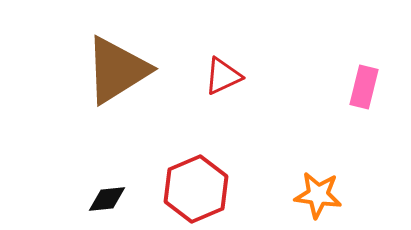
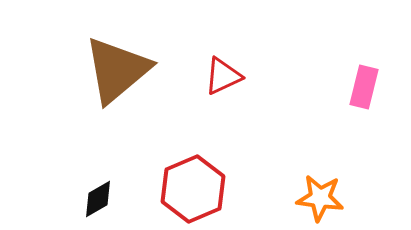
brown triangle: rotated 8 degrees counterclockwise
red hexagon: moved 3 px left
orange star: moved 2 px right, 3 px down
black diamond: moved 9 px left; rotated 24 degrees counterclockwise
